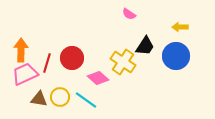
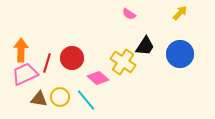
yellow arrow: moved 14 px up; rotated 133 degrees clockwise
blue circle: moved 4 px right, 2 px up
cyan line: rotated 15 degrees clockwise
